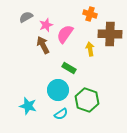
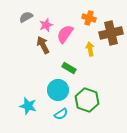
orange cross: moved 1 px left, 4 px down
brown cross: moved 1 px right, 1 px up; rotated 15 degrees counterclockwise
